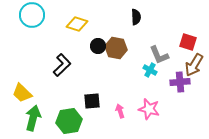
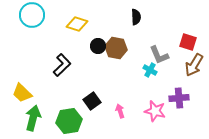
purple cross: moved 1 px left, 16 px down
black square: rotated 30 degrees counterclockwise
pink star: moved 6 px right, 2 px down
